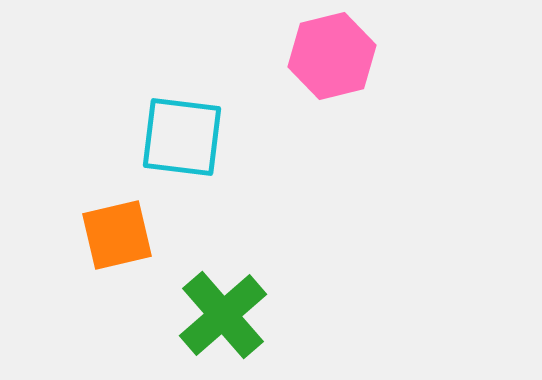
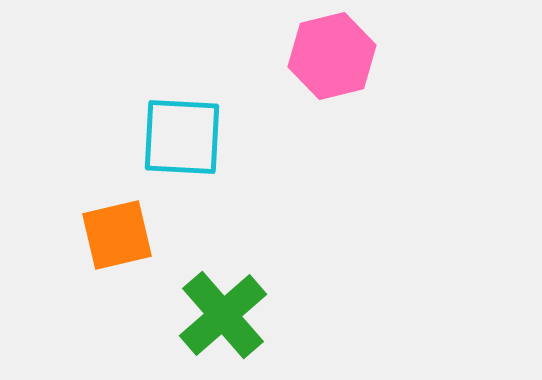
cyan square: rotated 4 degrees counterclockwise
